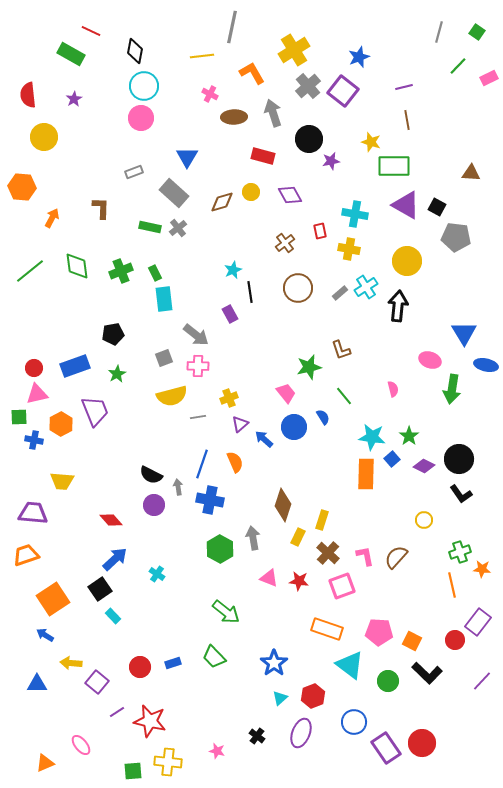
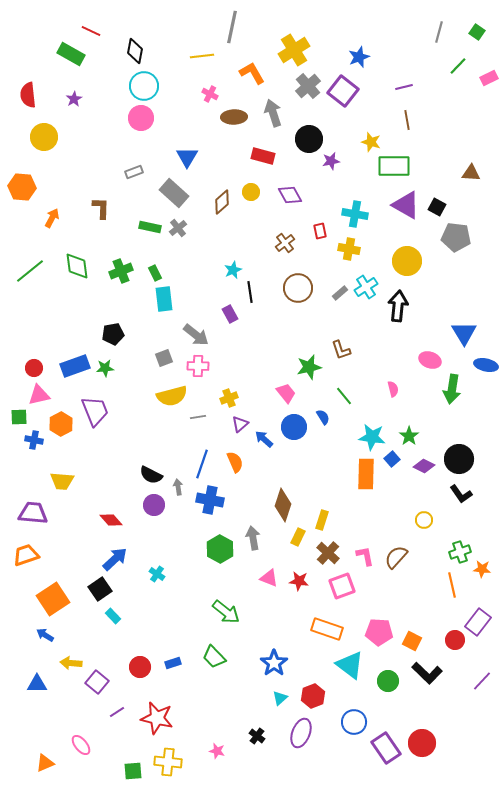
brown diamond at (222, 202): rotated 25 degrees counterclockwise
green star at (117, 374): moved 12 px left, 6 px up; rotated 24 degrees clockwise
pink triangle at (37, 394): moved 2 px right, 1 px down
red star at (150, 721): moved 7 px right, 3 px up
